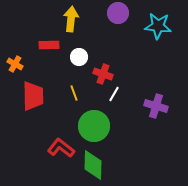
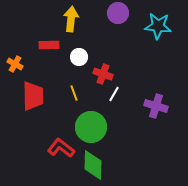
green circle: moved 3 px left, 1 px down
